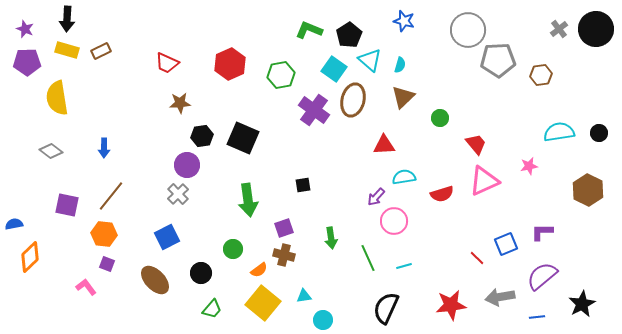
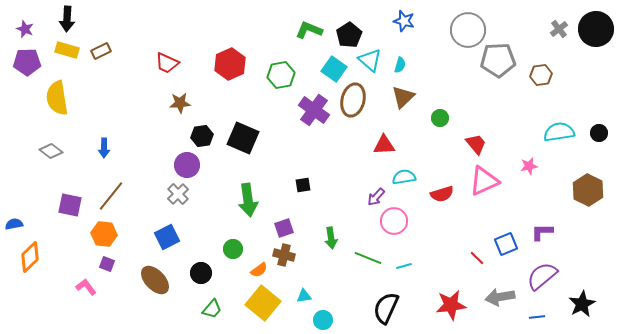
purple square at (67, 205): moved 3 px right
green line at (368, 258): rotated 44 degrees counterclockwise
